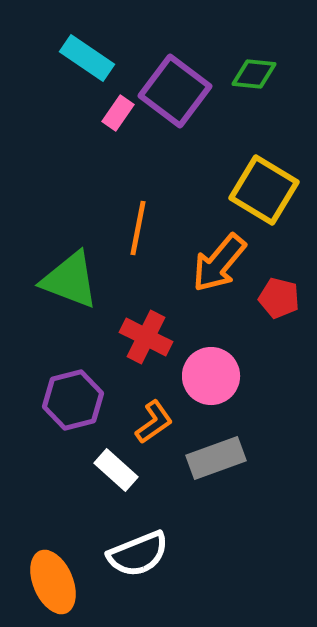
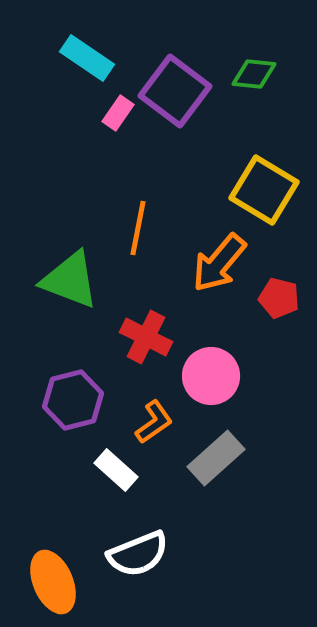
gray rectangle: rotated 22 degrees counterclockwise
